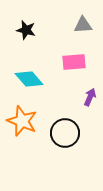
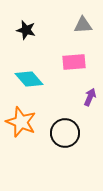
orange star: moved 1 px left, 1 px down
